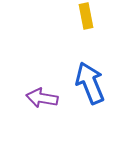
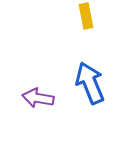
purple arrow: moved 4 px left
